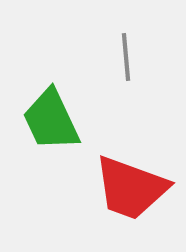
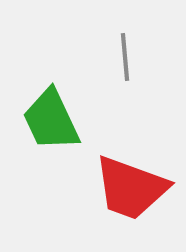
gray line: moved 1 px left
